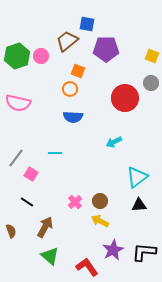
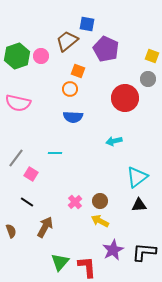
purple pentagon: rotated 25 degrees clockwise
gray circle: moved 3 px left, 4 px up
cyan arrow: moved 1 px up; rotated 14 degrees clockwise
green triangle: moved 10 px right, 6 px down; rotated 30 degrees clockwise
red L-shape: rotated 30 degrees clockwise
